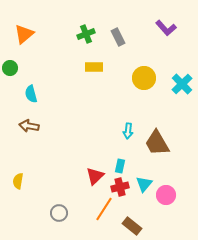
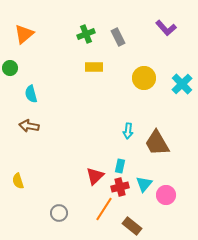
yellow semicircle: rotated 28 degrees counterclockwise
